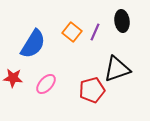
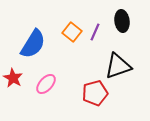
black triangle: moved 1 px right, 3 px up
red star: rotated 24 degrees clockwise
red pentagon: moved 3 px right, 3 px down
